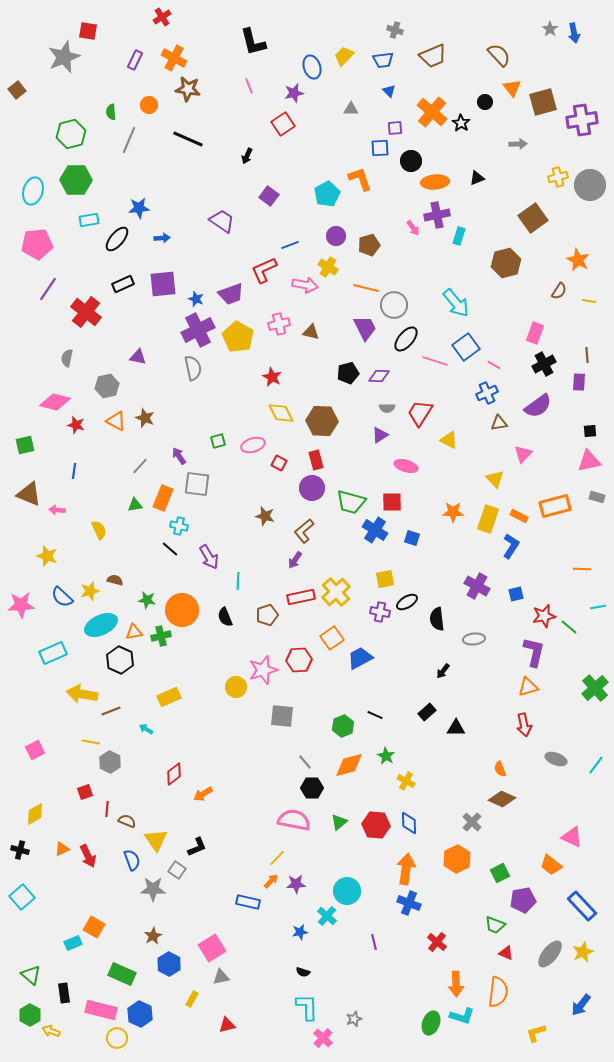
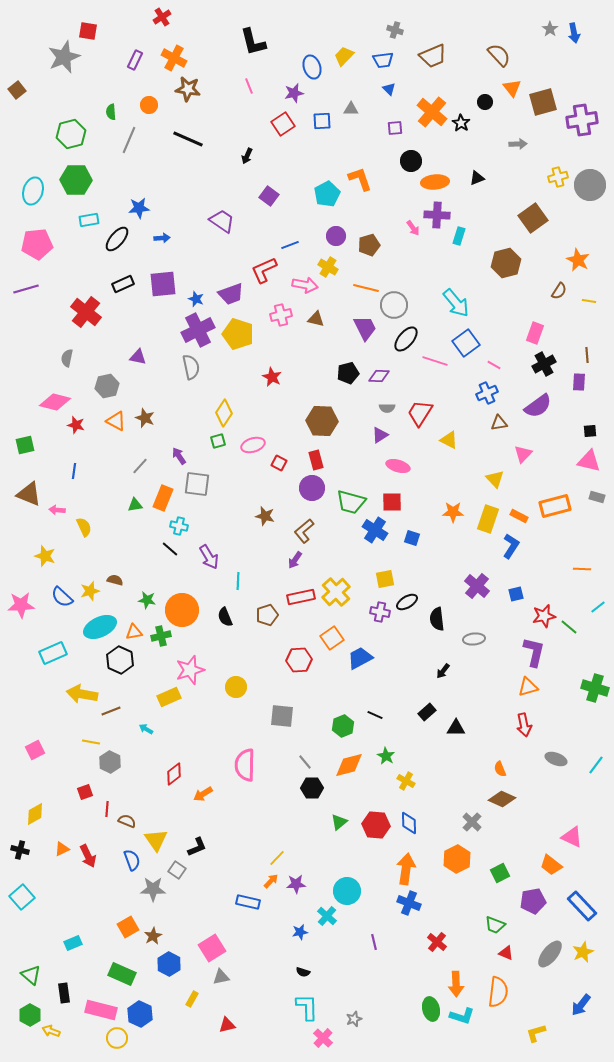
blue triangle at (389, 91): moved 2 px up
blue square at (380, 148): moved 58 px left, 27 px up
purple cross at (437, 215): rotated 15 degrees clockwise
purple line at (48, 289): moved 22 px left; rotated 40 degrees clockwise
pink cross at (279, 324): moved 2 px right, 9 px up
brown triangle at (311, 332): moved 5 px right, 13 px up
yellow pentagon at (238, 337): moved 3 px up; rotated 12 degrees counterclockwise
blue square at (466, 347): moved 4 px up
gray semicircle at (193, 368): moved 2 px left, 1 px up
yellow diamond at (281, 413): moved 57 px left; rotated 60 degrees clockwise
pink triangle at (589, 461): rotated 25 degrees clockwise
pink ellipse at (406, 466): moved 8 px left
yellow semicircle at (99, 530): moved 15 px left, 3 px up
yellow star at (47, 556): moved 2 px left
purple cross at (477, 586): rotated 10 degrees clockwise
cyan line at (598, 607): rotated 28 degrees counterclockwise
cyan ellipse at (101, 625): moved 1 px left, 2 px down
pink star at (263, 670): moved 73 px left
green cross at (595, 688): rotated 32 degrees counterclockwise
pink semicircle at (294, 820): moved 49 px left, 55 px up; rotated 100 degrees counterclockwise
purple pentagon at (523, 900): moved 10 px right, 1 px down
orange square at (94, 927): moved 34 px right; rotated 30 degrees clockwise
green ellipse at (431, 1023): moved 14 px up; rotated 35 degrees counterclockwise
